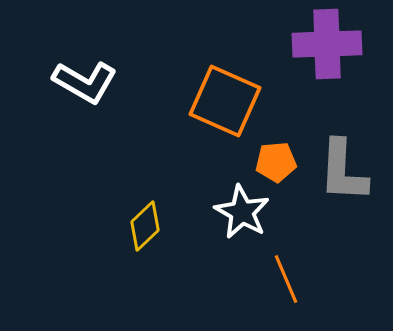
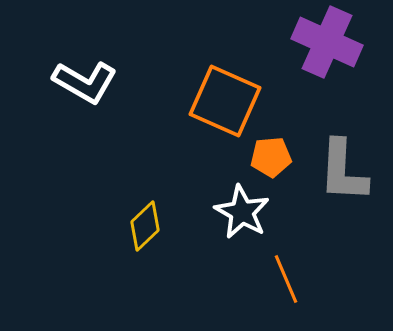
purple cross: moved 2 px up; rotated 26 degrees clockwise
orange pentagon: moved 5 px left, 5 px up
